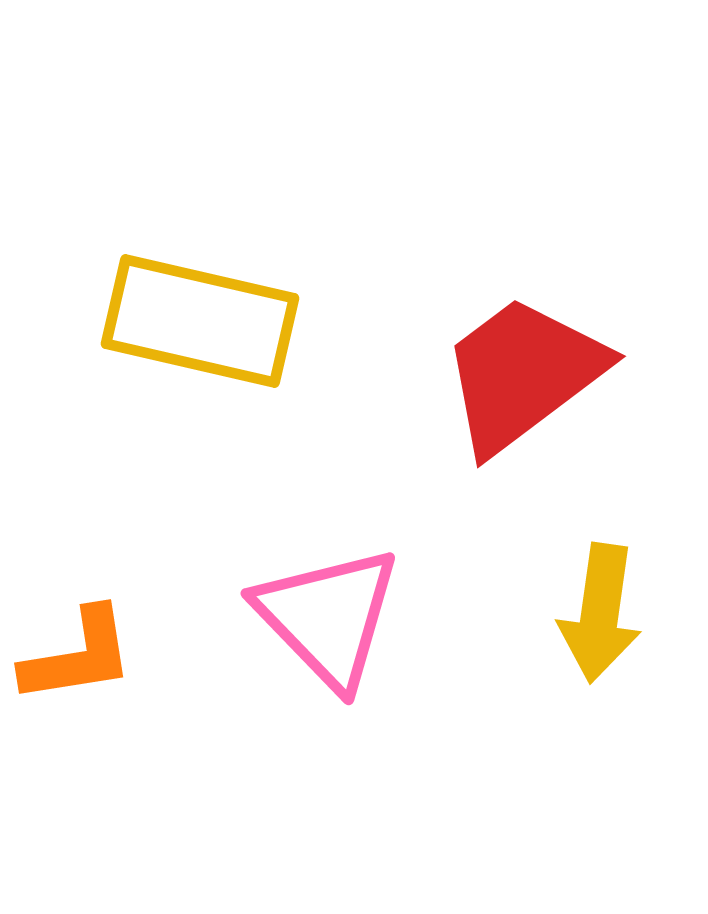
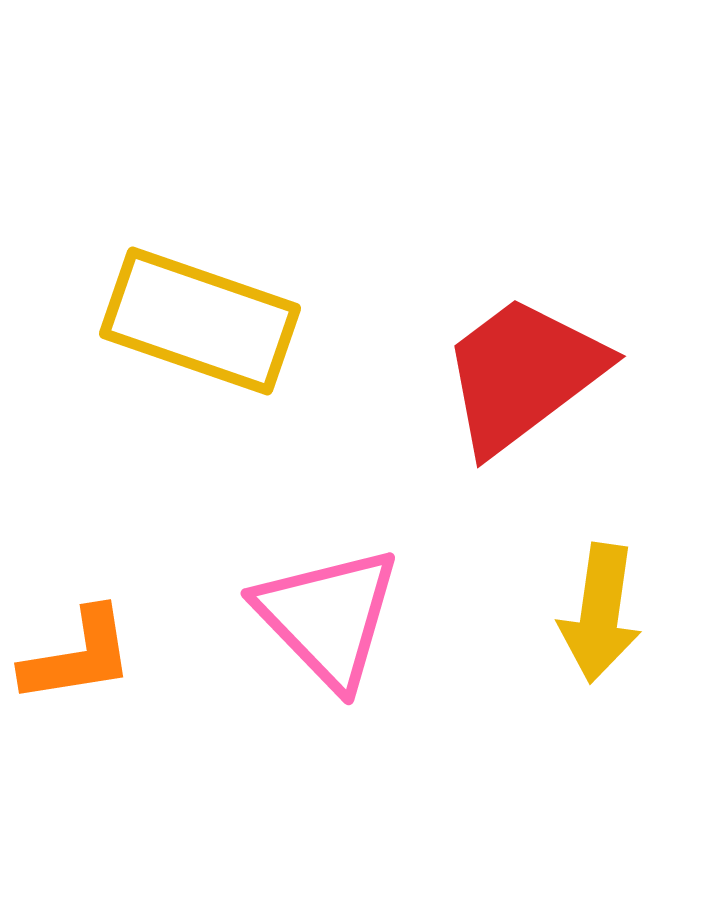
yellow rectangle: rotated 6 degrees clockwise
